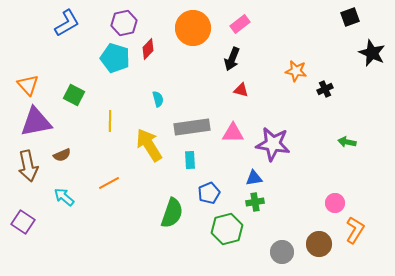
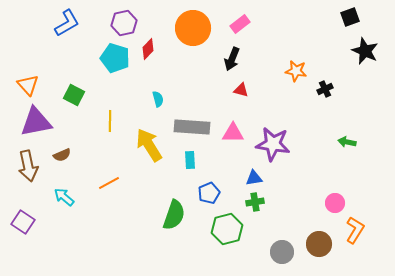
black star: moved 7 px left, 2 px up
gray rectangle: rotated 12 degrees clockwise
green semicircle: moved 2 px right, 2 px down
